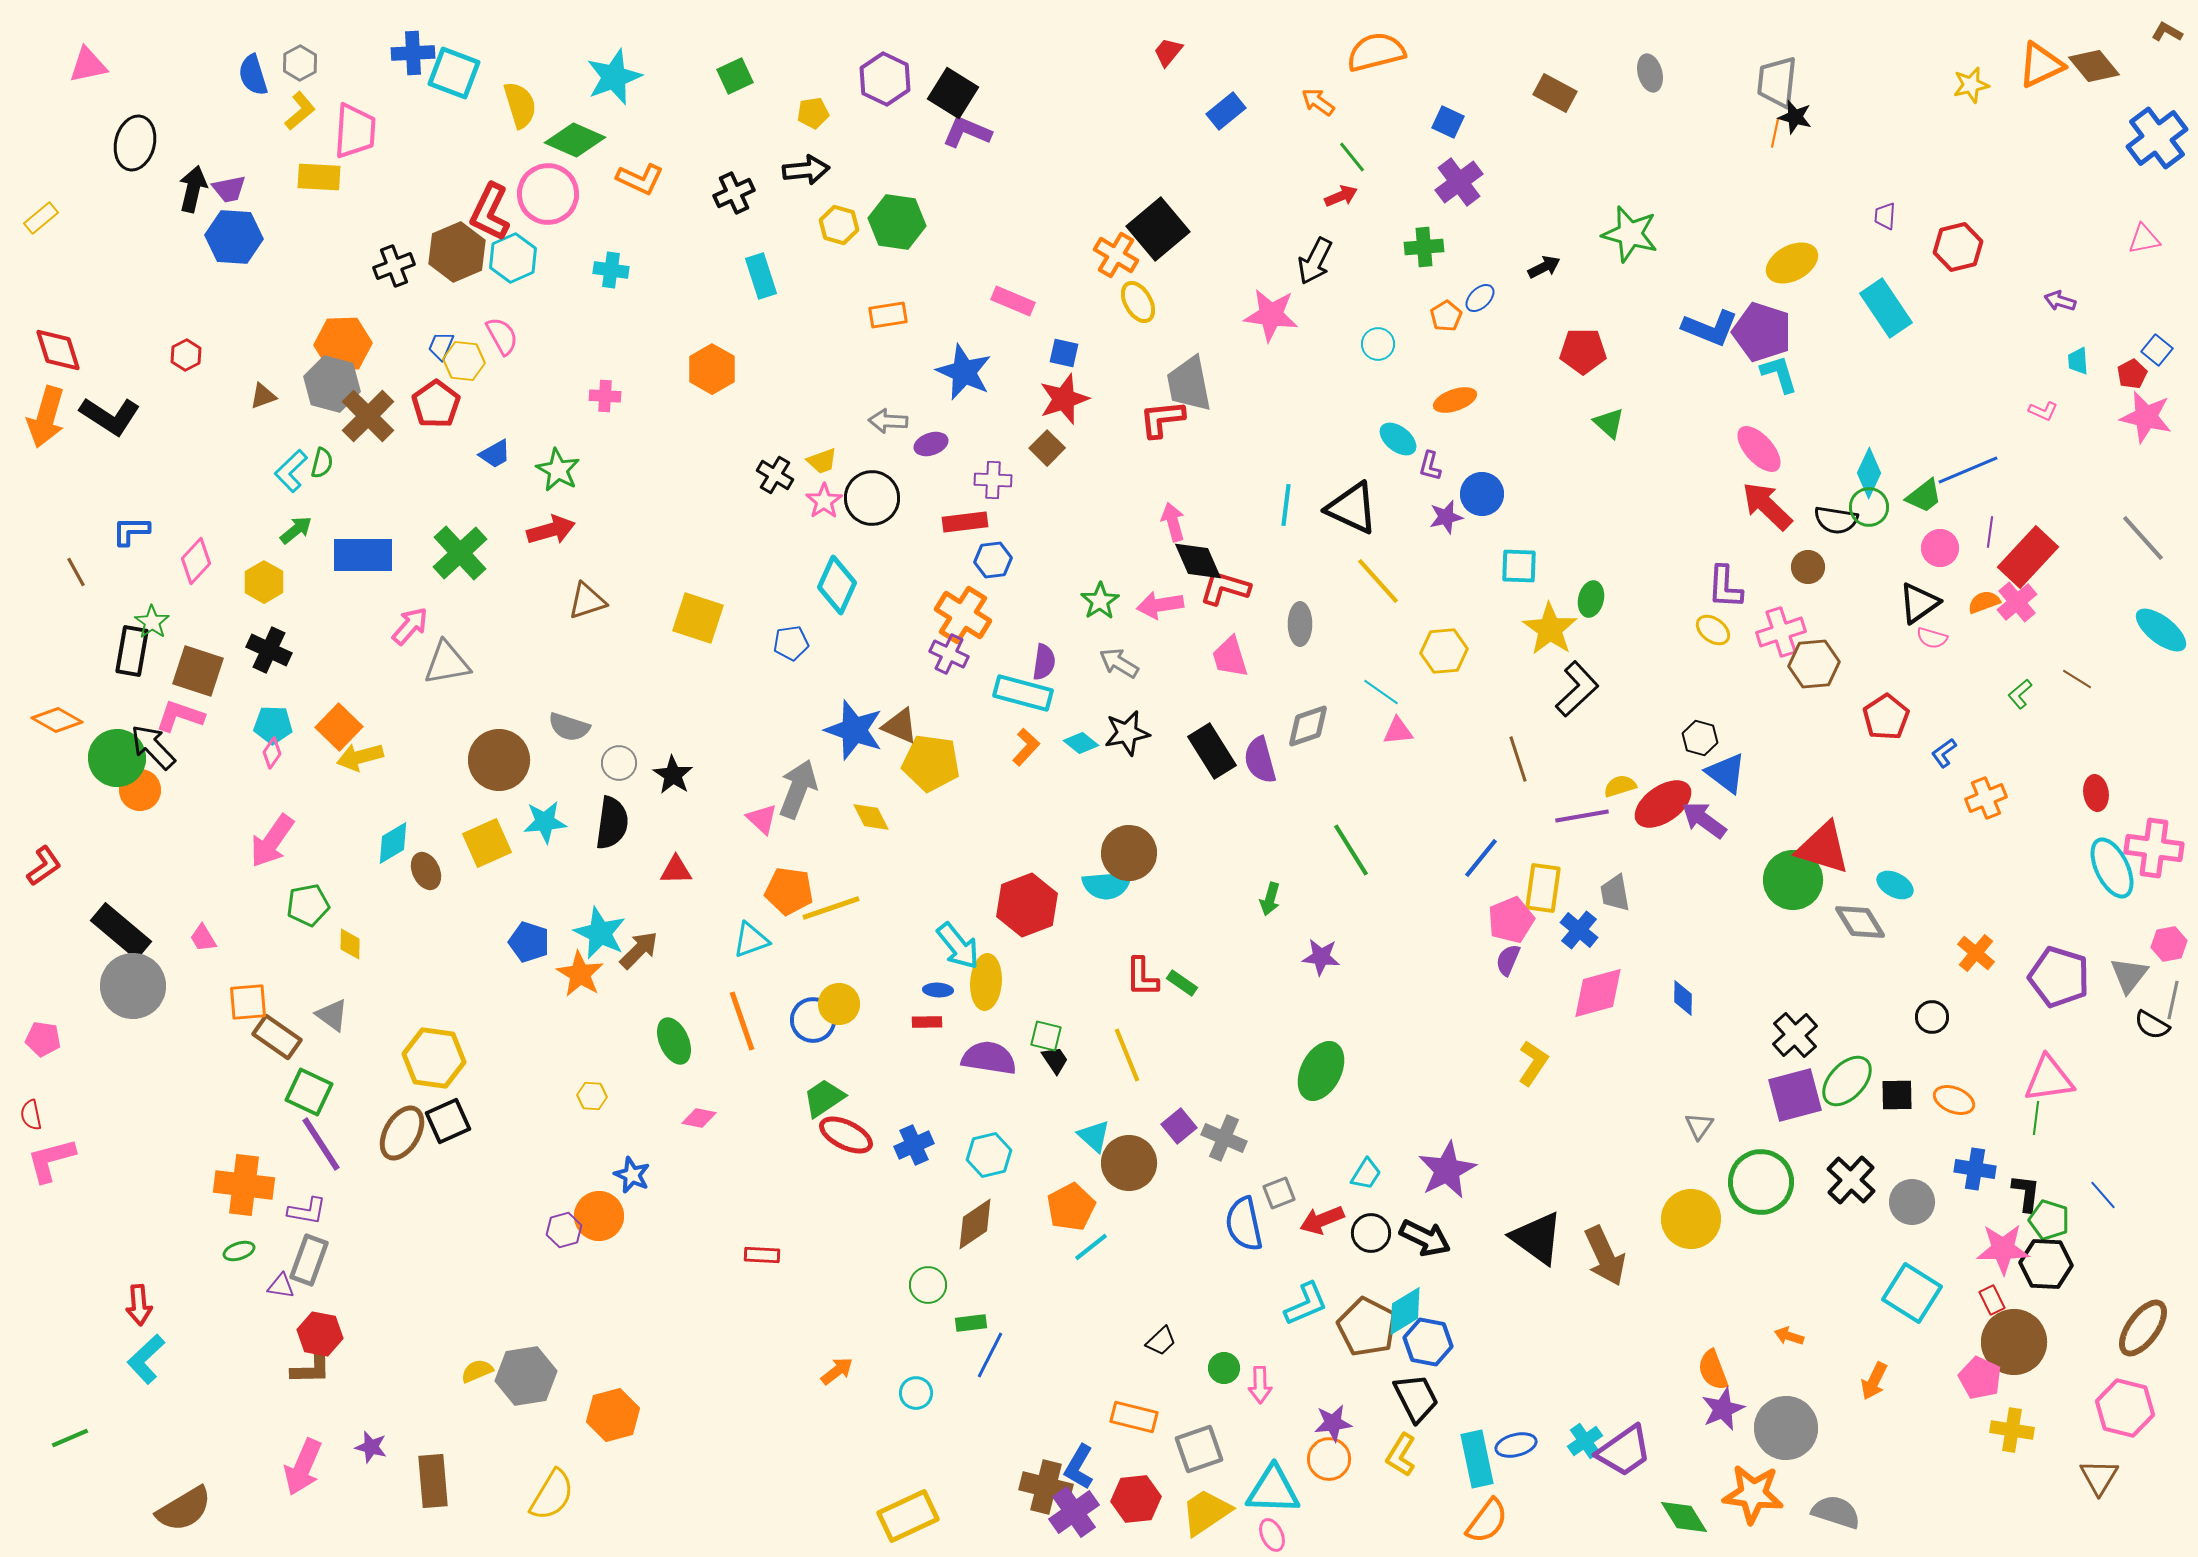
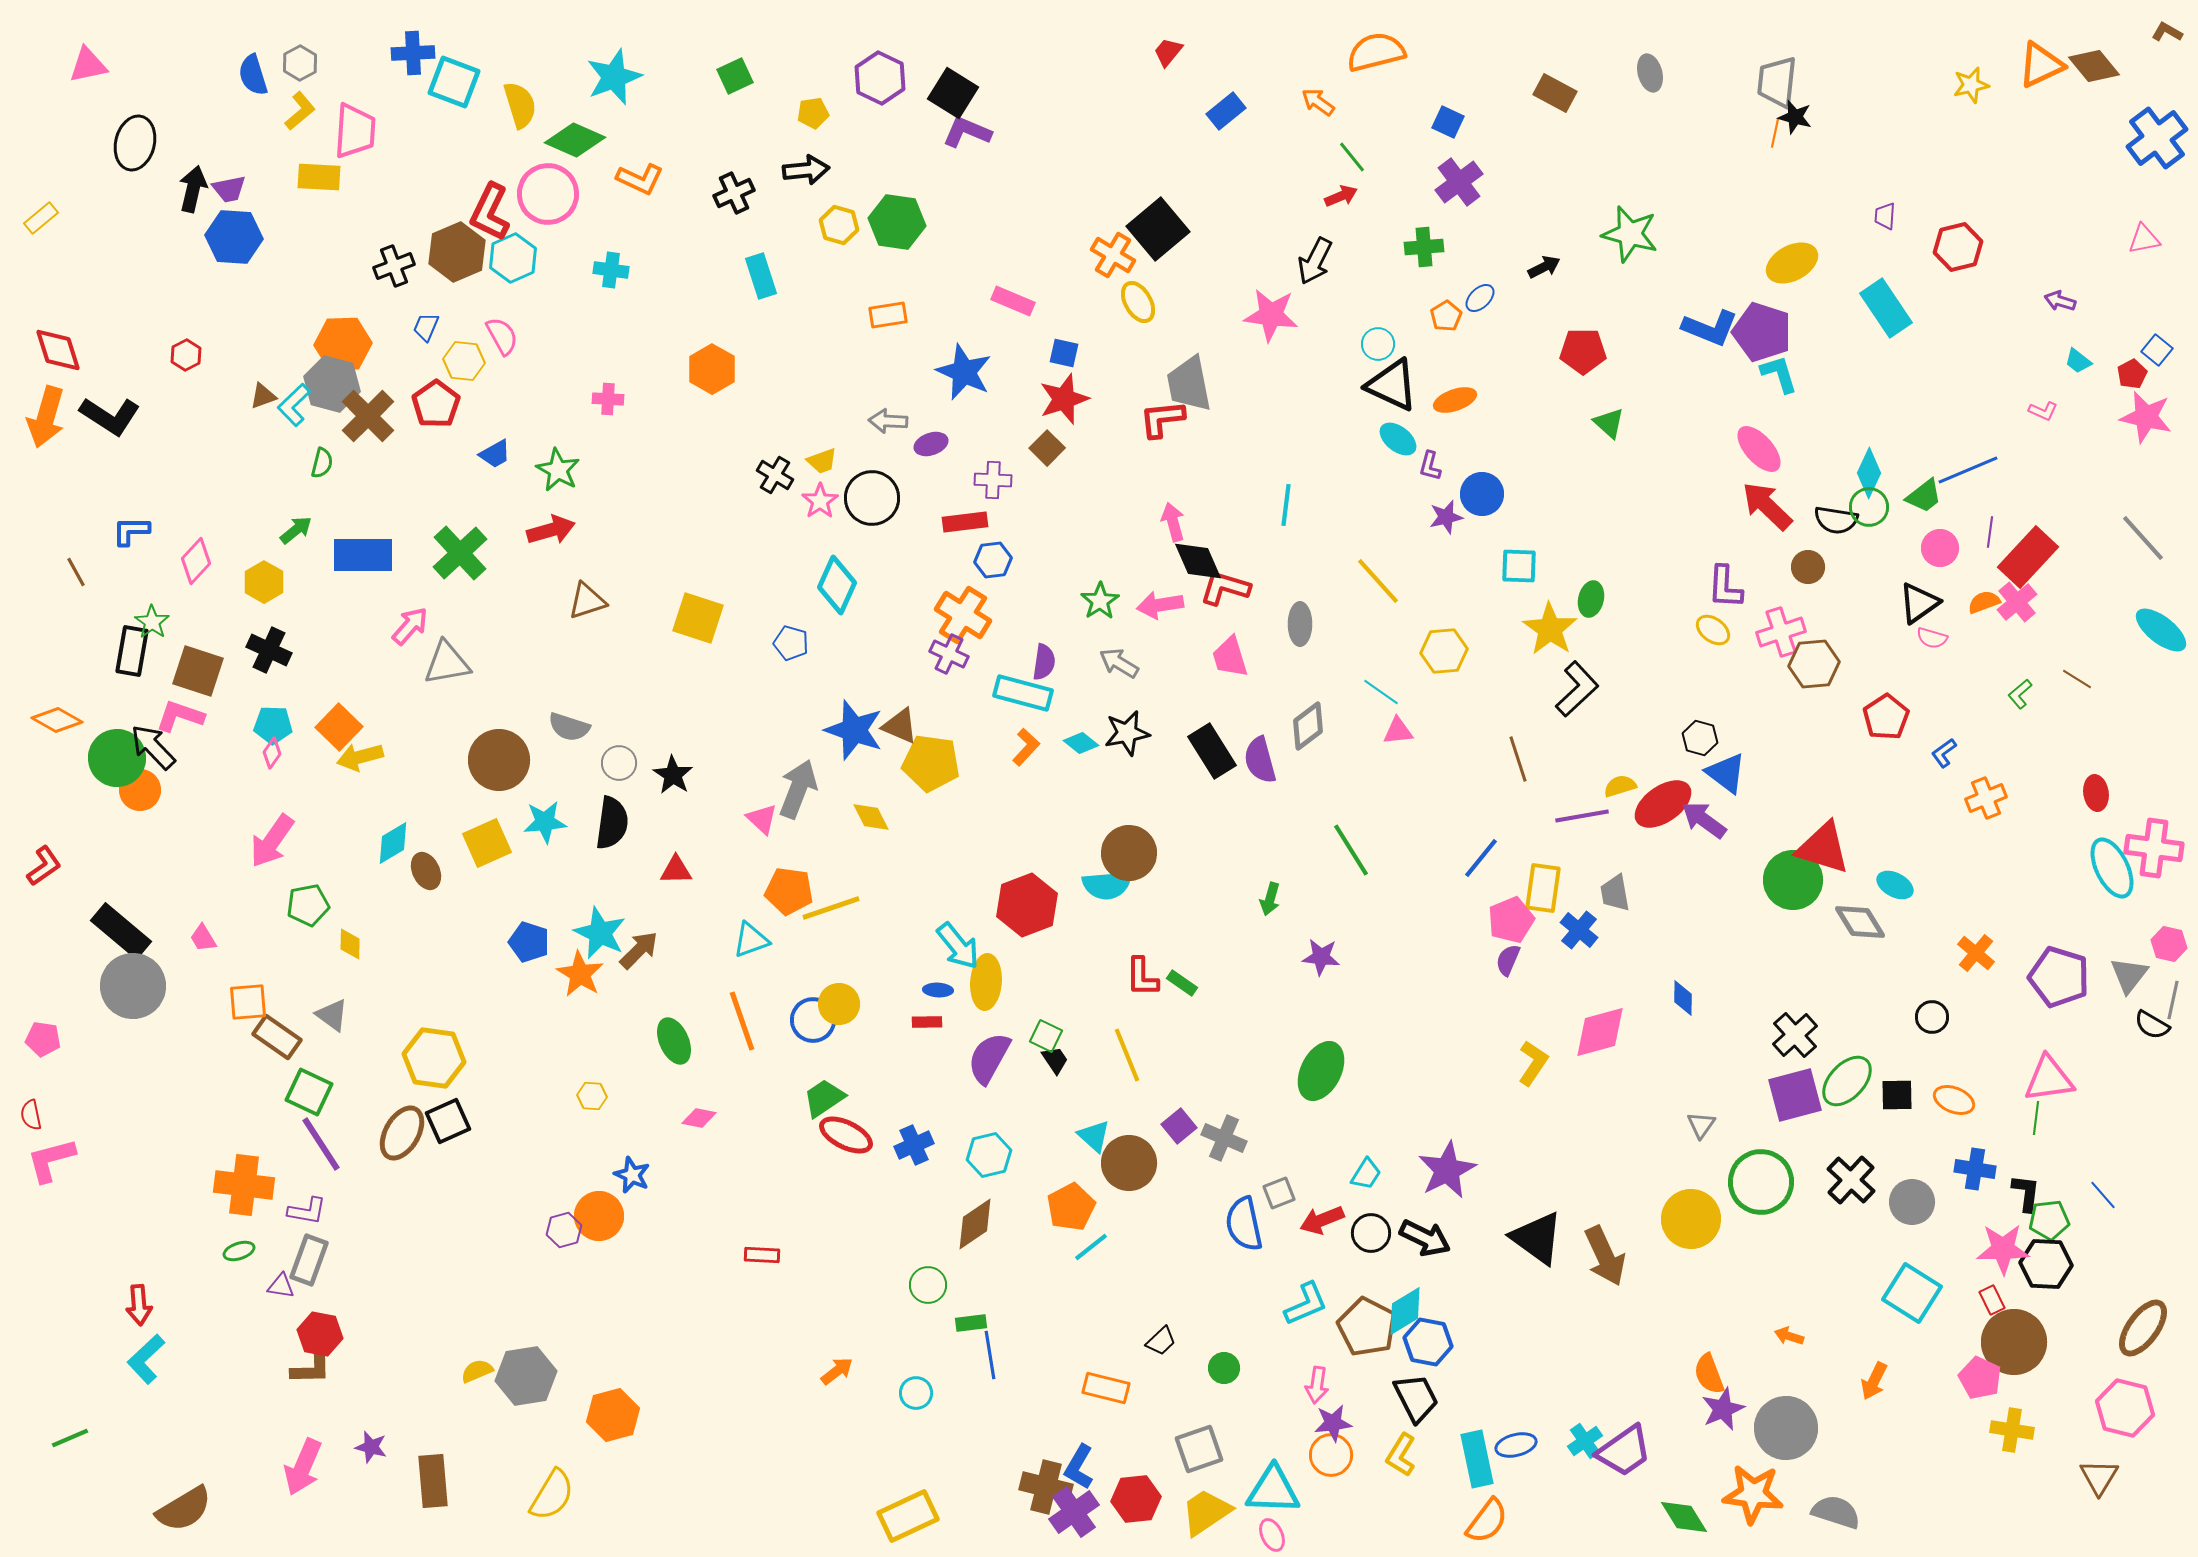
cyan square at (454, 73): moved 9 px down
purple hexagon at (885, 79): moved 5 px left, 1 px up
orange cross at (1116, 255): moved 3 px left
blue trapezoid at (441, 346): moved 15 px left, 19 px up
cyan trapezoid at (2078, 361): rotated 48 degrees counterclockwise
pink cross at (605, 396): moved 3 px right, 3 px down
cyan L-shape at (291, 471): moved 3 px right, 66 px up
pink star at (824, 501): moved 4 px left
black triangle at (1352, 508): moved 40 px right, 123 px up
blue pentagon at (791, 643): rotated 24 degrees clockwise
gray diamond at (1308, 726): rotated 18 degrees counterclockwise
pink hexagon at (2169, 944): rotated 24 degrees clockwise
pink diamond at (1598, 993): moved 2 px right, 39 px down
green square at (1046, 1036): rotated 12 degrees clockwise
purple semicircle at (989, 1058): rotated 70 degrees counterclockwise
gray triangle at (1699, 1126): moved 2 px right, 1 px up
green pentagon at (2049, 1220): rotated 24 degrees counterclockwise
blue line at (990, 1355): rotated 36 degrees counterclockwise
orange semicircle at (1713, 1370): moved 4 px left, 4 px down
pink arrow at (1260, 1385): moved 57 px right; rotated 9 degrees clockwise
orange rectangle at (1134, 1417): moved 28 px left, 29 px up
orange circle at (1329, 1459): moved 2 px right, 4 px up
